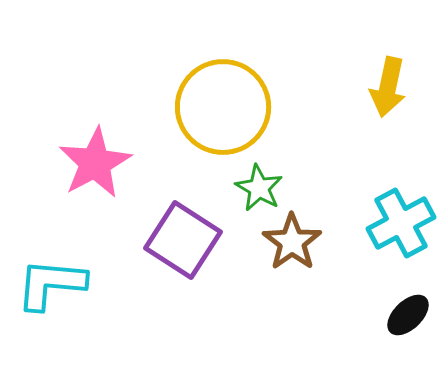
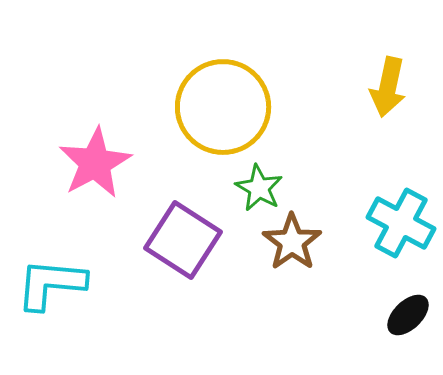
cyan cross: rotated 34 degrees counterclockwise
